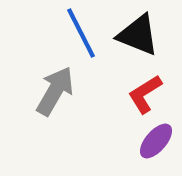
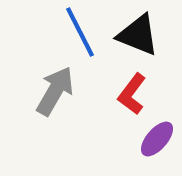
blue line: moved 1 px left, 1 px up
red L-shape: moved 13 px left; rotated 21 degrees counterclockwise
purple ellipse: moved 1 px right, 2 px up
